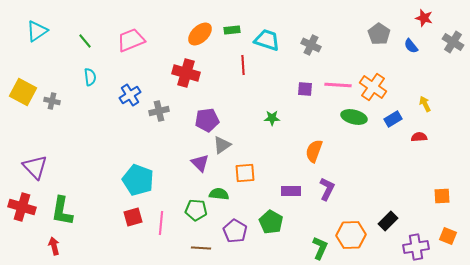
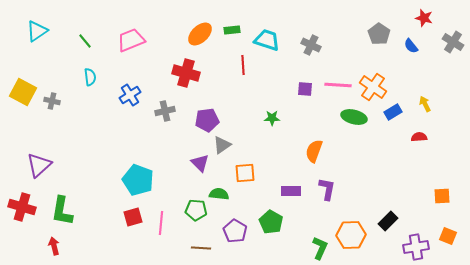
gray cross at (159, 111): moved 6 px right
blue rectangle at (393, 119): moved 7 px up
purple triangle at (35, 167): moved 4 px right, 2 px up; rotated 32 degrees clockwise
purple L-shape at (327, 189): rotated 15 degrees counterclockwise
